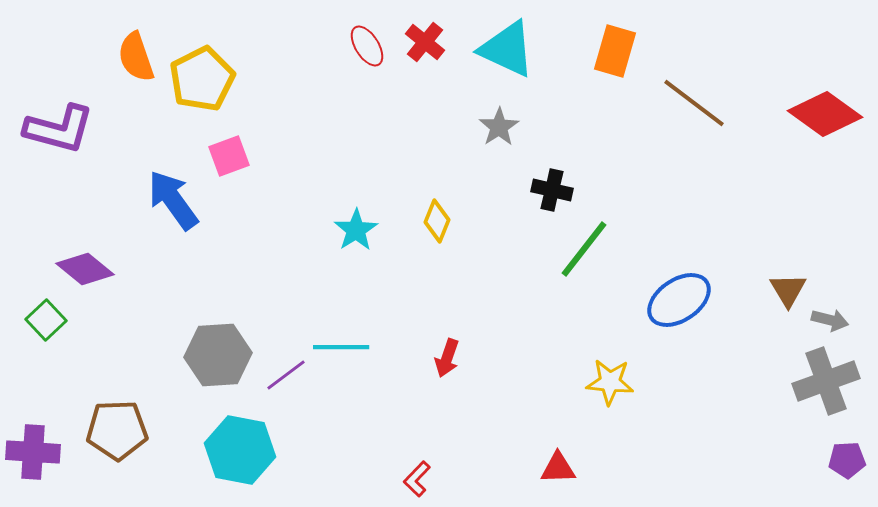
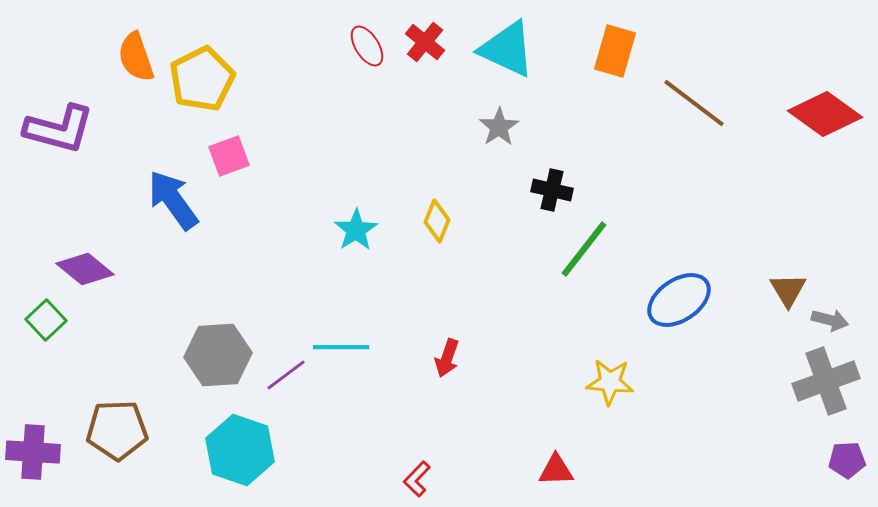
cyan hexagon: rotated 8 degrees clockwise
red triangle: moved 2 px left, 2 px down
